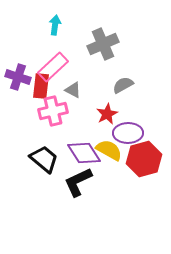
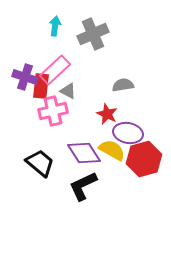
cyan arrow: moved 1 px down
gray cross: moved 10 px left, 10 px up
pink rectangle: moved 2 px right, 3 px down
purple cross: moved 7 px right
gray semicircle: rotated 20 degrees clockwise
gray triangle: moved 5 px left, 1 px down
red star: rotated 20 degrees counterclockwise
purple ellipse: rotated 12 degrees clockwise
yellow semicircle: moved 3 px right
black trapezoid: moved 4 px left, 4 px down
black L-shape: moved 5 px right, 4 px down
